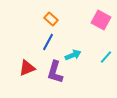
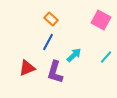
cyan arrow: moved 1 px right; rotated 21 degrees counterclockwise
